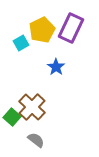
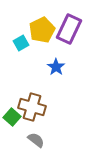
purple rectangle: moved 2 px left, 1 px down
brown cross: rotated 28 degrees counterclockwise
